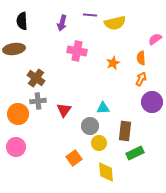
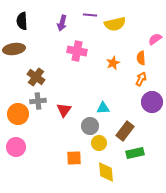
yellow semicircle: moved 1 px down
brown cross: moved 1 px up
brown rectangle: rotated 30 degrees clockwise
green rectangle: rotated 12 degrees clockwise
orange square: rotated 35 degrees clockwise
